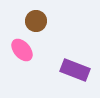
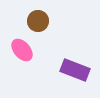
brown circle: moved 2 px right
